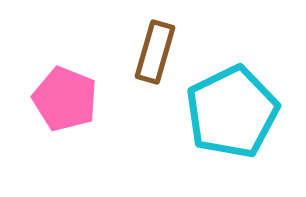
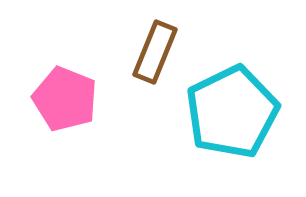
brown rectangle: rotated 6 degrees clockwise
